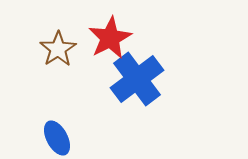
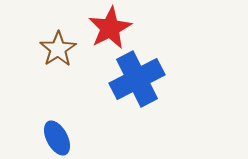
red star: moved 10 px up
blue cross: rotated 10 degrees clockwise
